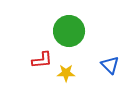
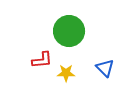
blue triangle: moved 5 px left, 3 px down
